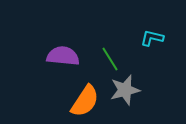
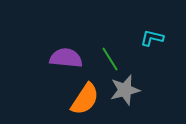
purple semicircle: moved 3 px right, 2 px down
orange semicircle: moved 2 px up
